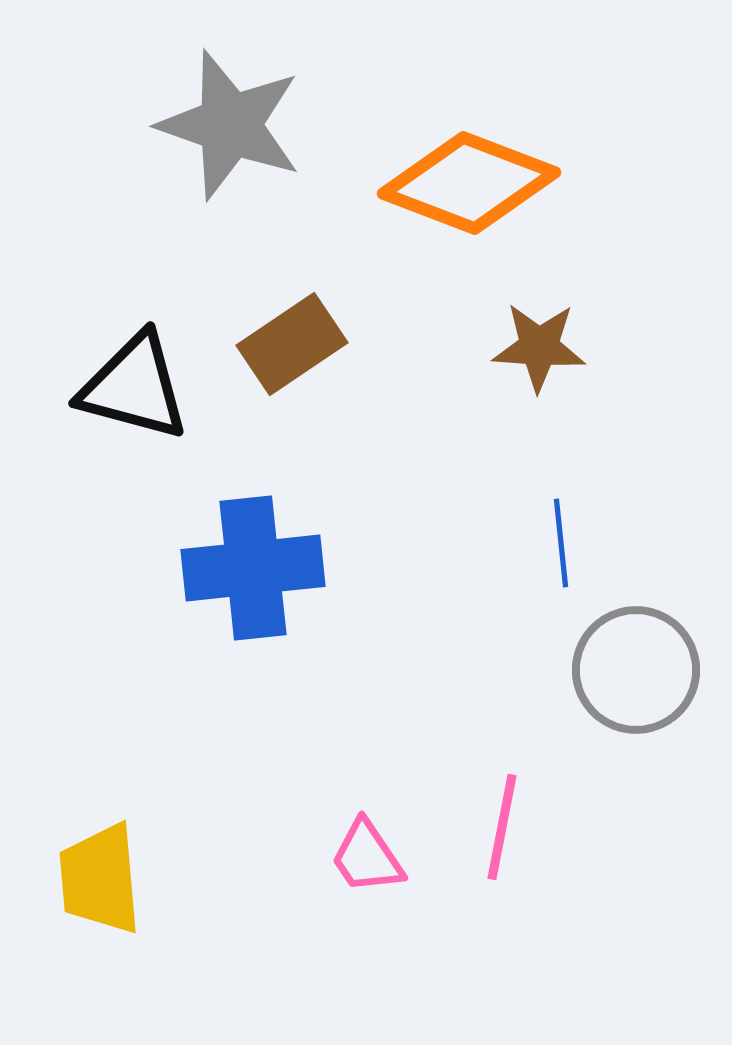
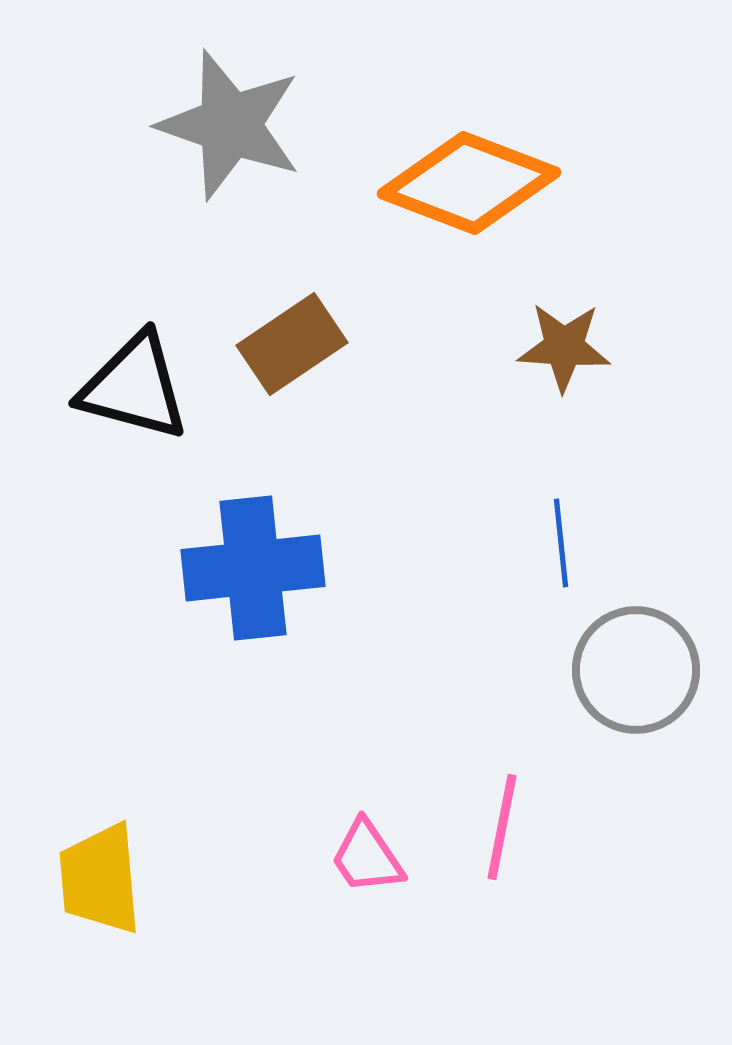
brown star: moved 25 px right
